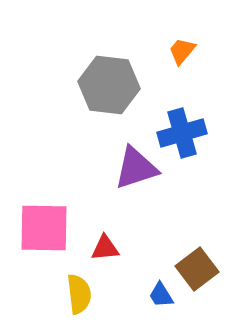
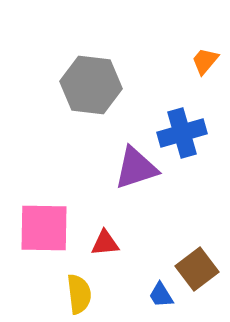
orange trapezoid: moved 23 px right, 10 px down
gray hexagon: moved 18 px left
red triangle: moved 5 px up
